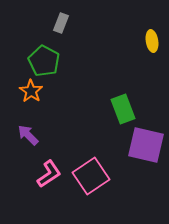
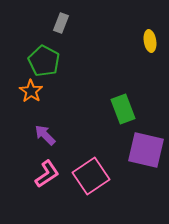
yellow ellipse: moved 2 px left
purple arrow: moved 17 px right
purple square: moved 5 px down
pink L-shape: moved 2 px left
